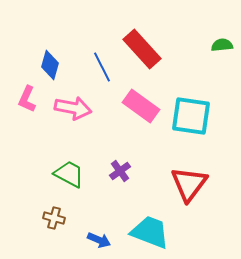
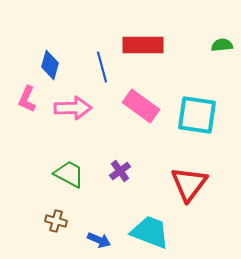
red rectangle: moved 1 px right, 4 px up; rotated 48 degrees counterclockwise
blue line: rotated 12 degrees clockwise
pink arrow: rotated 12 degrees counterclockwise
cyan square: moved 6 px right, 1 px up
brown cross: moved 2 px right, 3 px down
